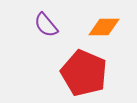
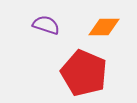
purple semicircle: rotated 148 degrees clockwise
